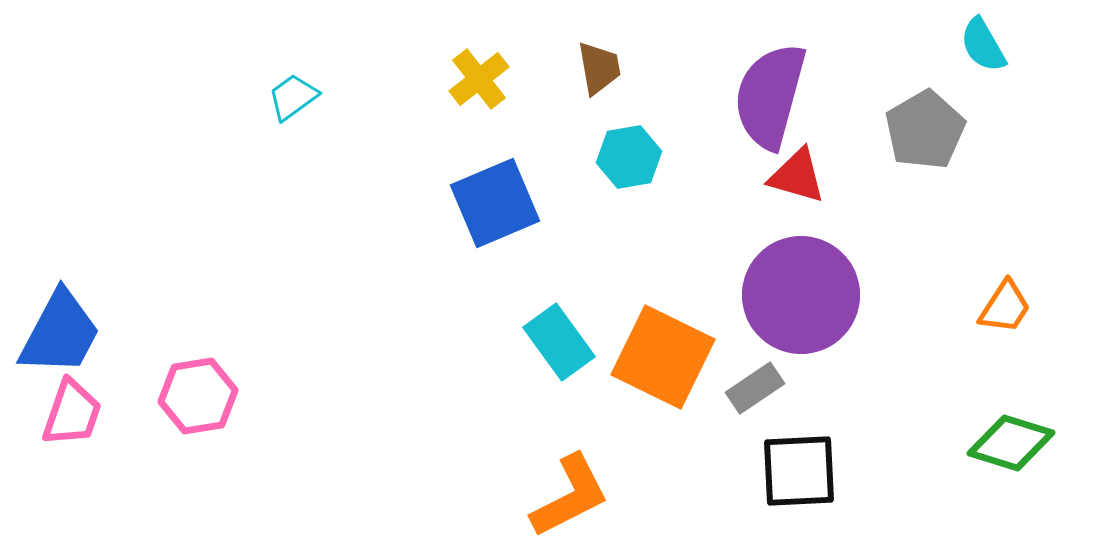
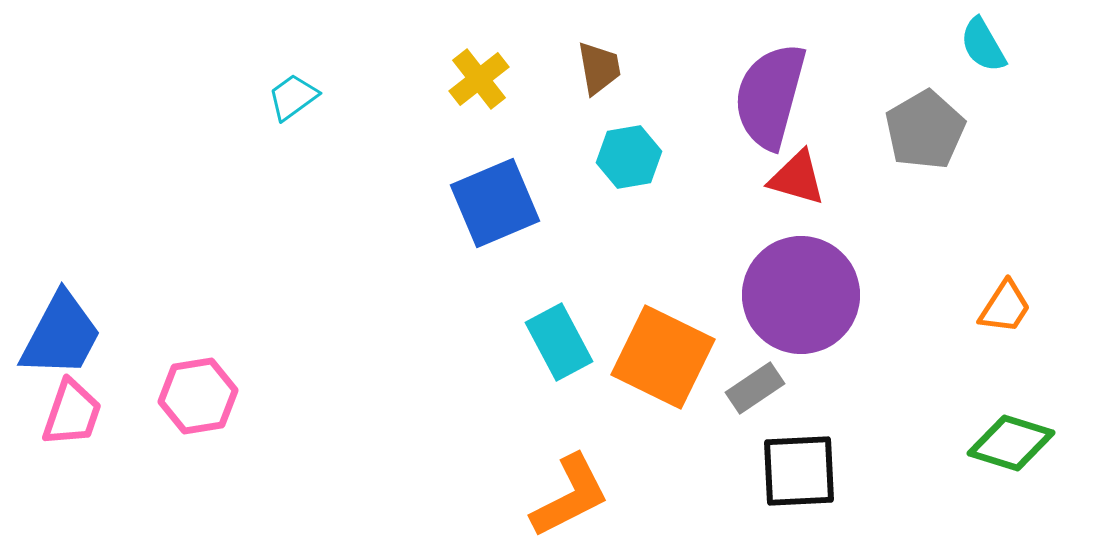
red triangle: moved 2 px down
blue trapezoid: moved 1 px right, 2 px down
cyan rectangle: rotated 8 degrees clockwise
